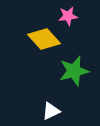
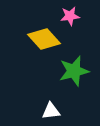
pink star: moved 2 px right
white triangle: rotated 18 degrees clockwise
